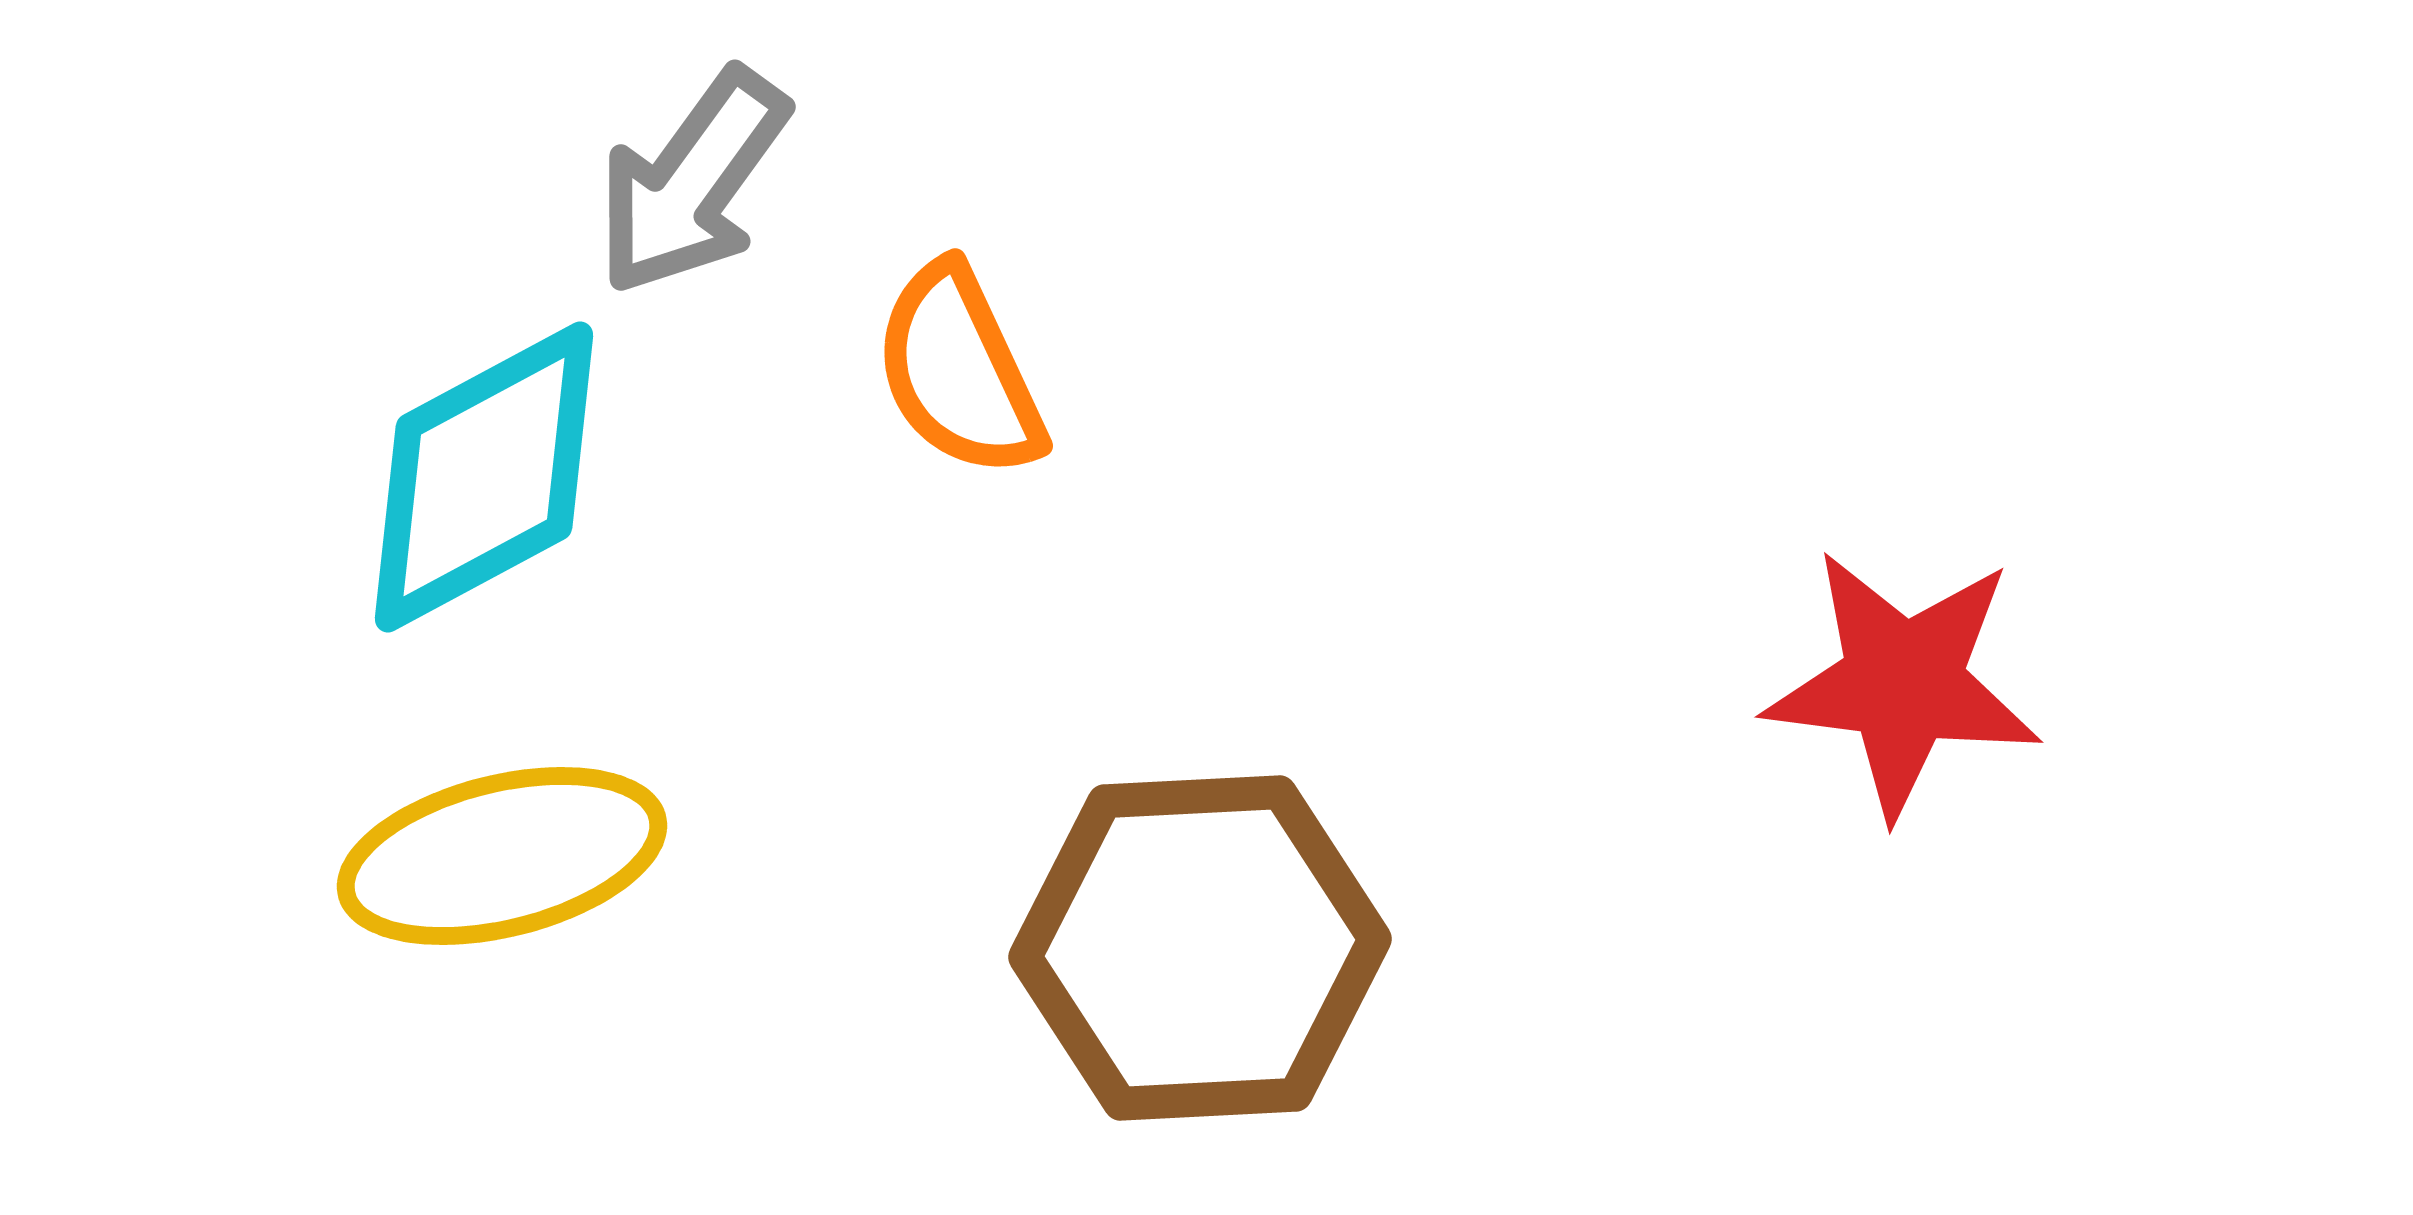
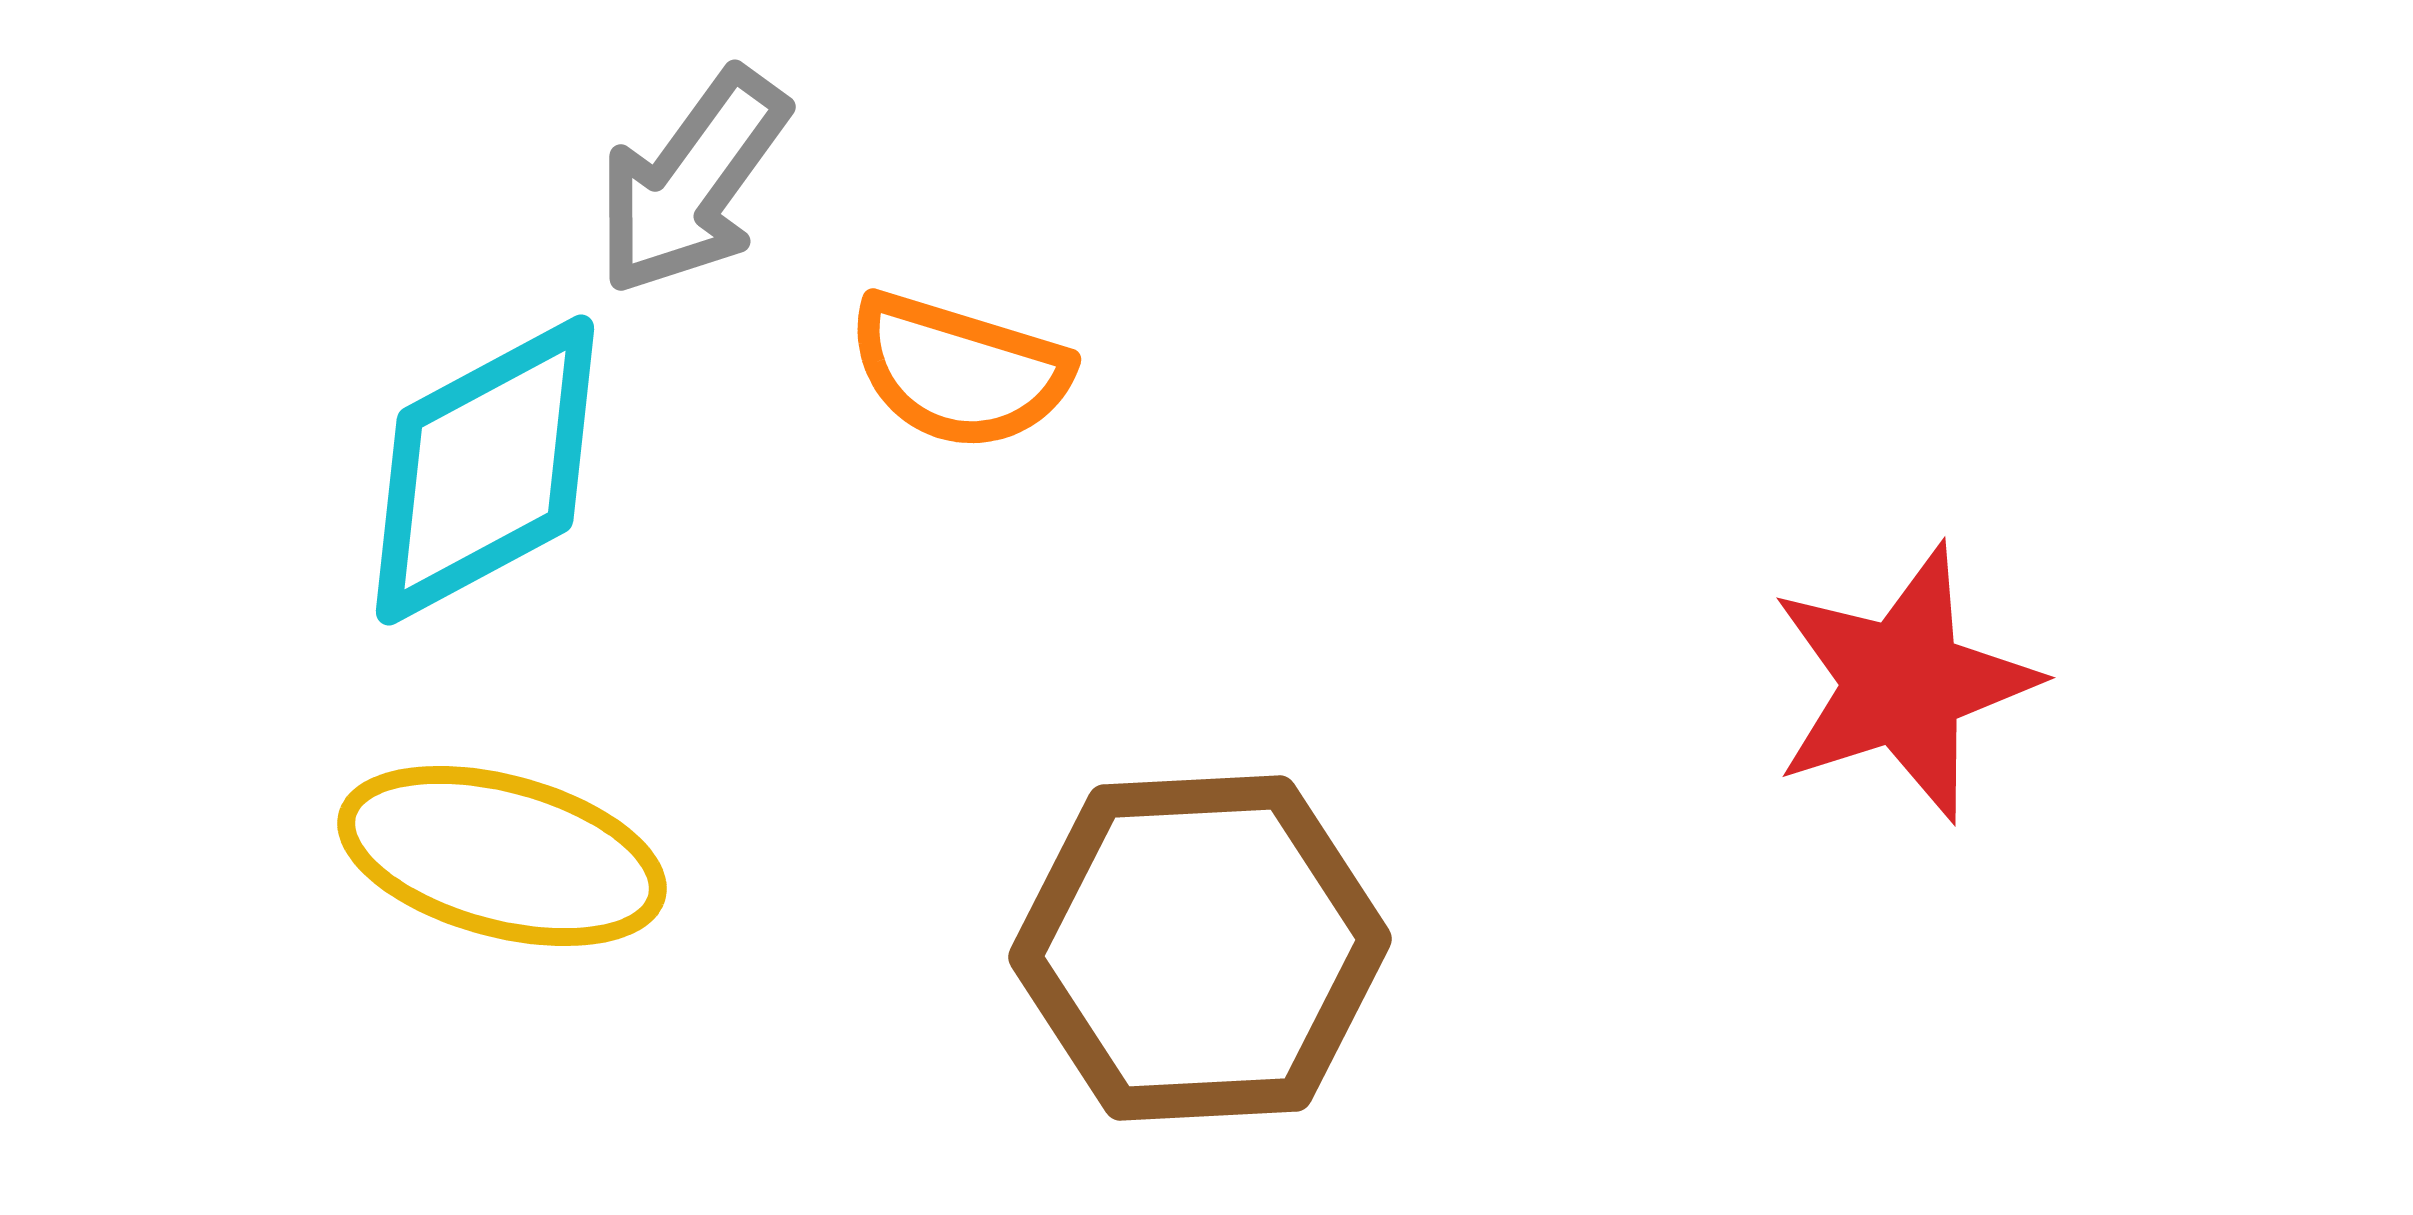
orange semicircle: rotated 48 degrees counterclockwise
cyan diamond: moved 1 px right, 7 px up
red star: rotated 25 degrees counterclockwise
yellow ellipse: rotated 29 degrees clockwise
